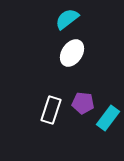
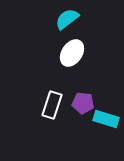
white rectangle: moved 1 px right, 5 px up
cyan rectangle: moved 2 px left, 1 px down; rotated 70 degrees clockwise
